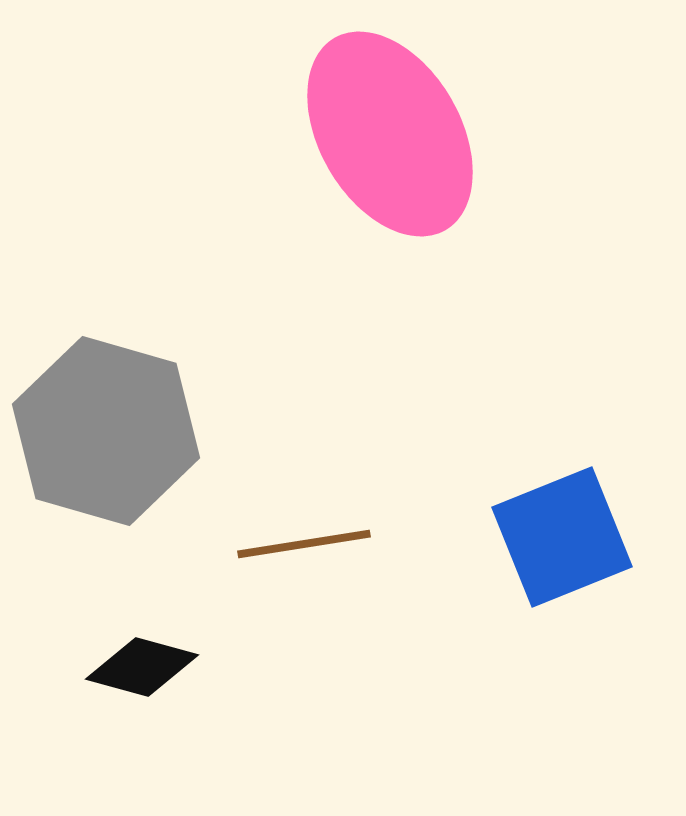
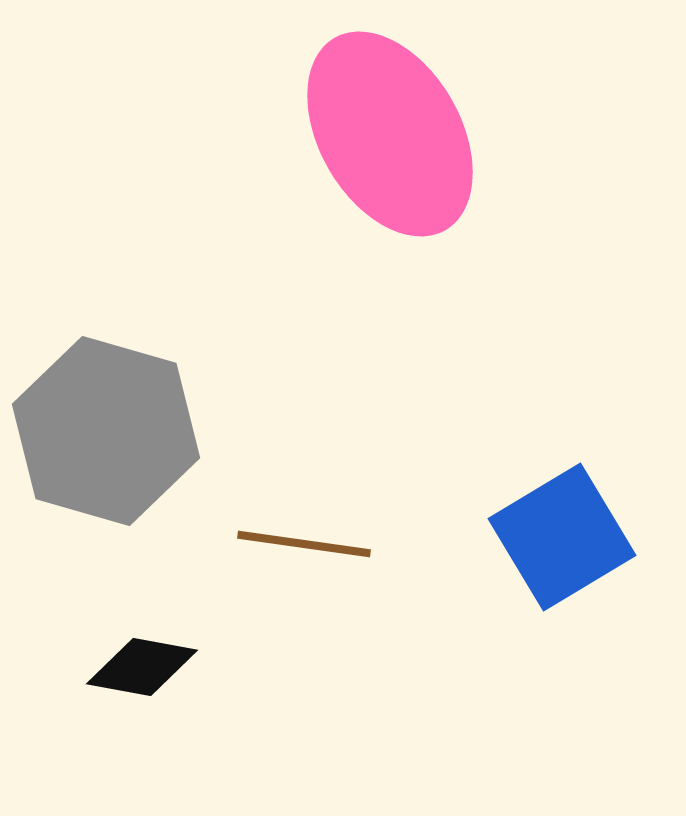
blue square: rotated 9 degrees counterclockwise
brown line: rotated 17 degrees clockwise
black diamond: rotated 5 degrees counterclockwise
